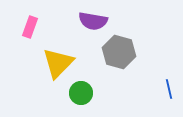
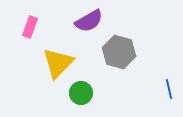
purple semicircle: moved 4 px left; rotated 40 degrees counterclockwise
